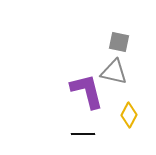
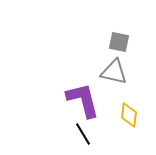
purple L-shape: moved 4 px left, 9 px down
yellow diamond: rotated 20 degrees counterclockwise
black line: rotated 60 degrees clockwise
